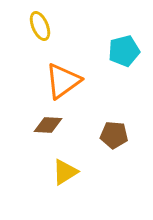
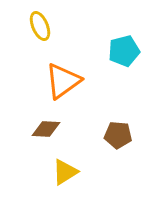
brown diamond: moved 2 px left, 4 px down
brown pentagon: moved 4 px right
